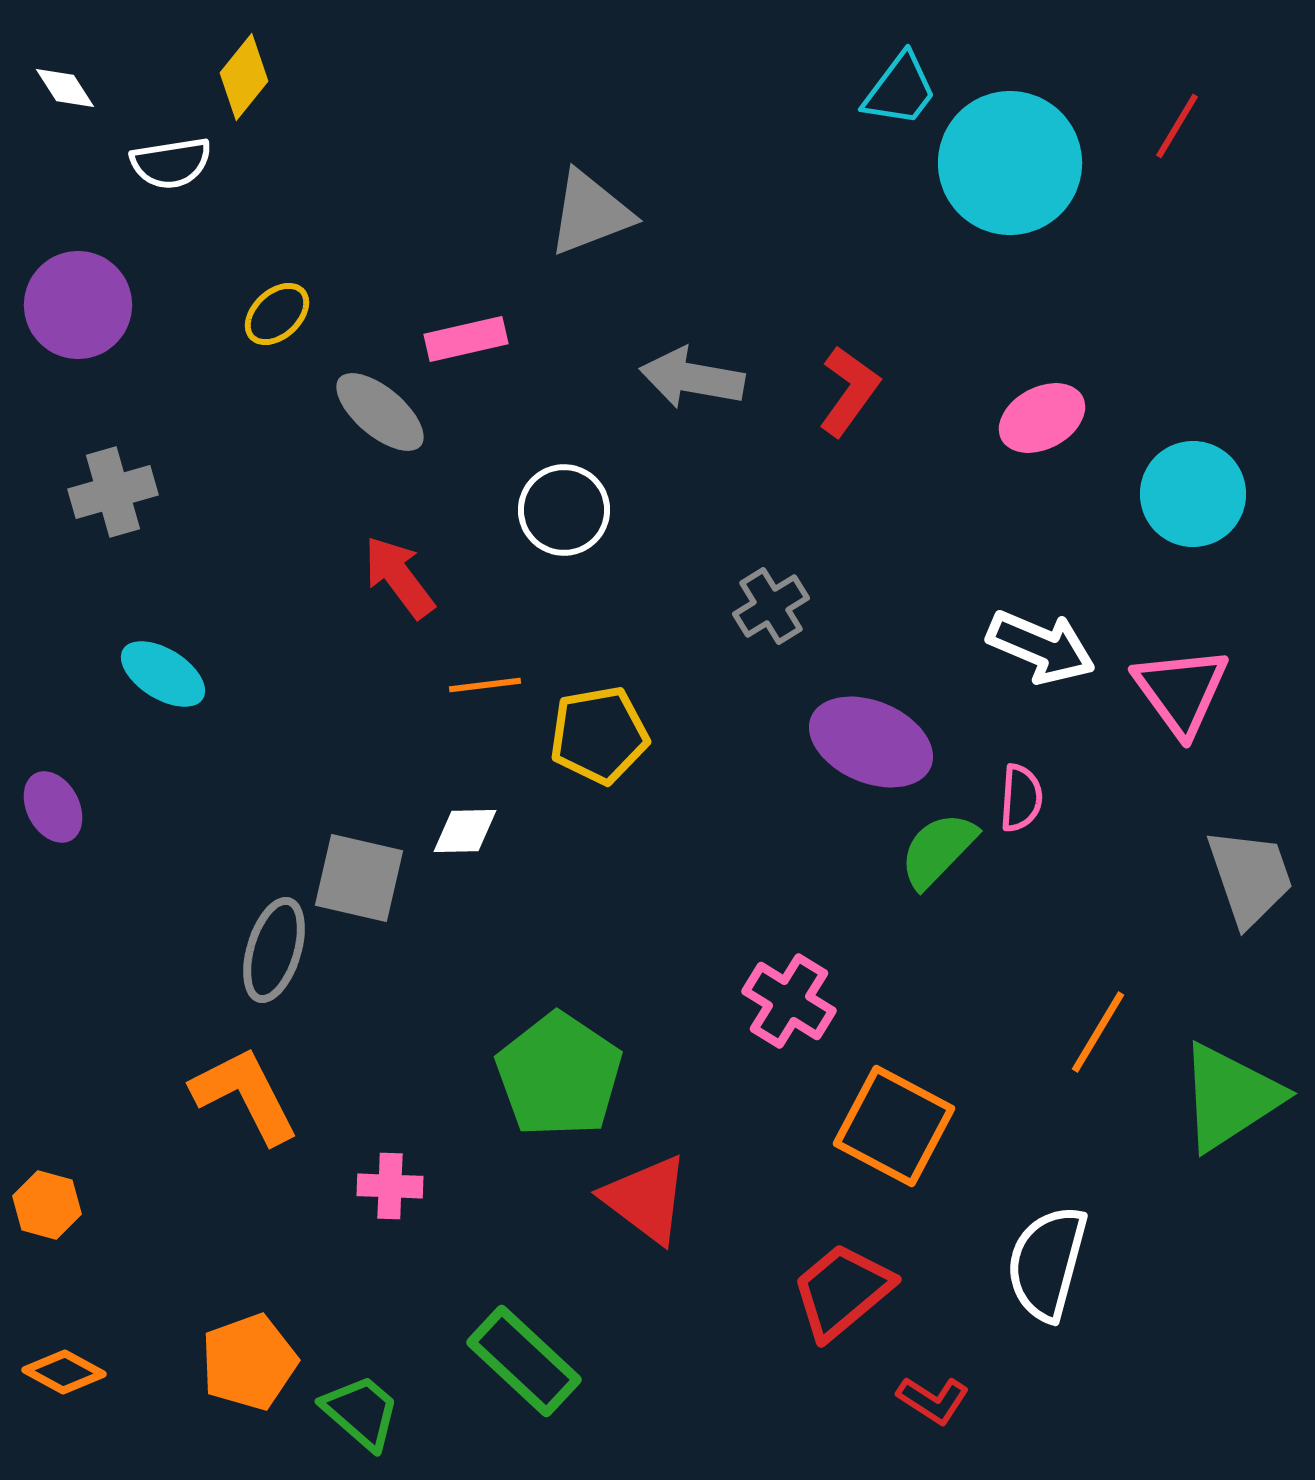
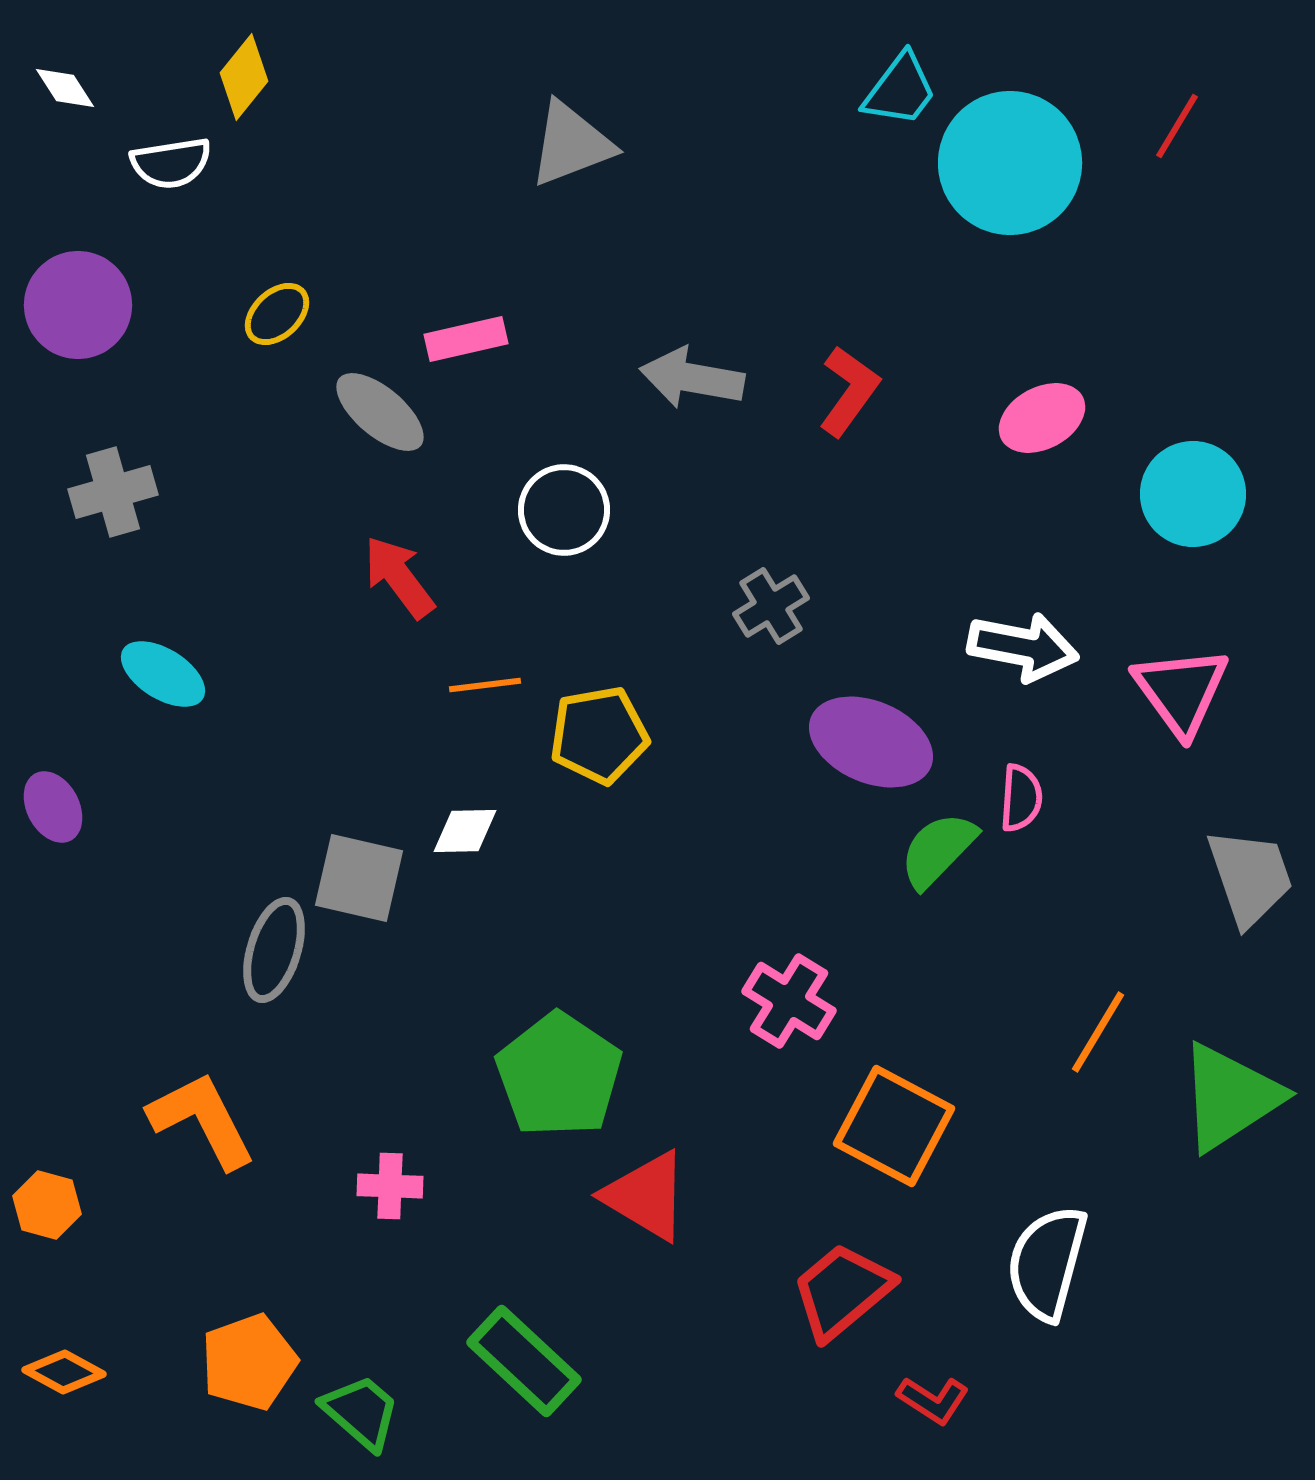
gray triangle at (590, 213): moved 19 px left, 69 px up
white arrow at (1041, 647): moved 18 px left; rotated 12 degrees counterclockwise
orange L-shape at (245, 1095): moved 43 px left, 25 px down
red triangle at (646, 1199): moved 3 px up; rotated 6 degrees counterclockwise
